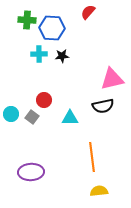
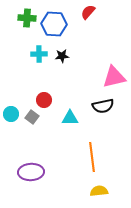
green cross: moved 2 px up
blue hexagon: moved 2 px right, 4 px up
pink triangle: moved 2 px right, 2 px up
